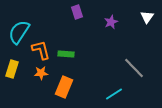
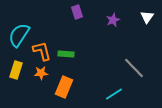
purple star: moved 2 px right, 2 px up
cyan semicircle: moved 3 px down
orange L-shape: moved 1 px right, 1 px down
yellow rectangle: moved 4 px right, 1 px down
